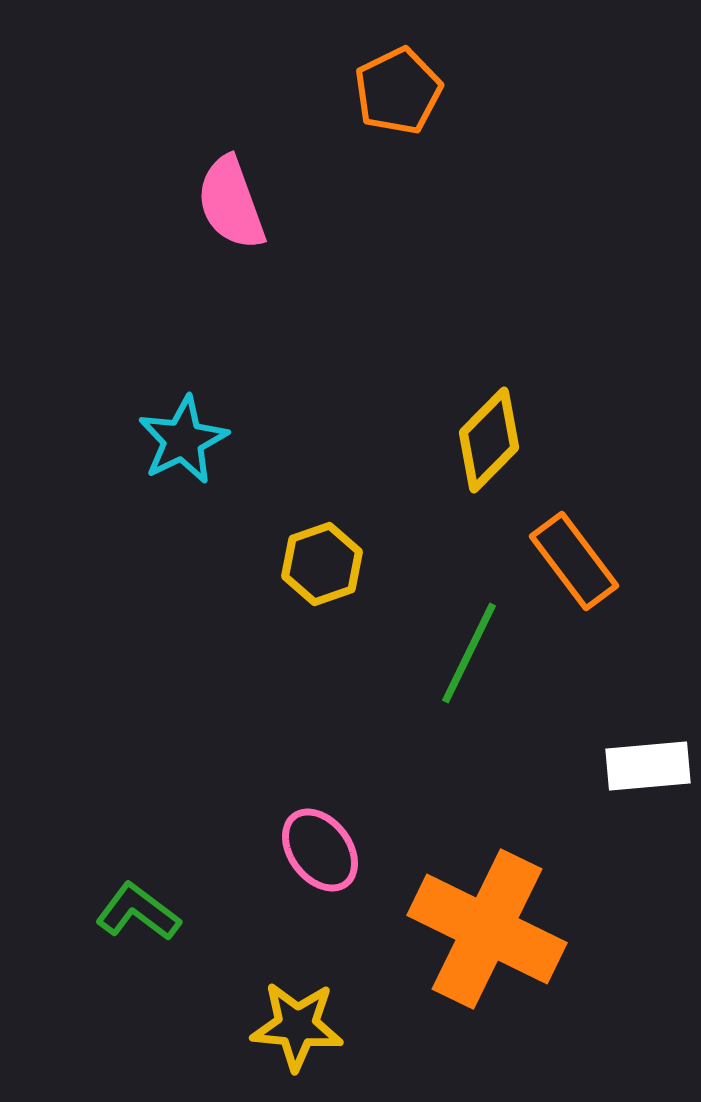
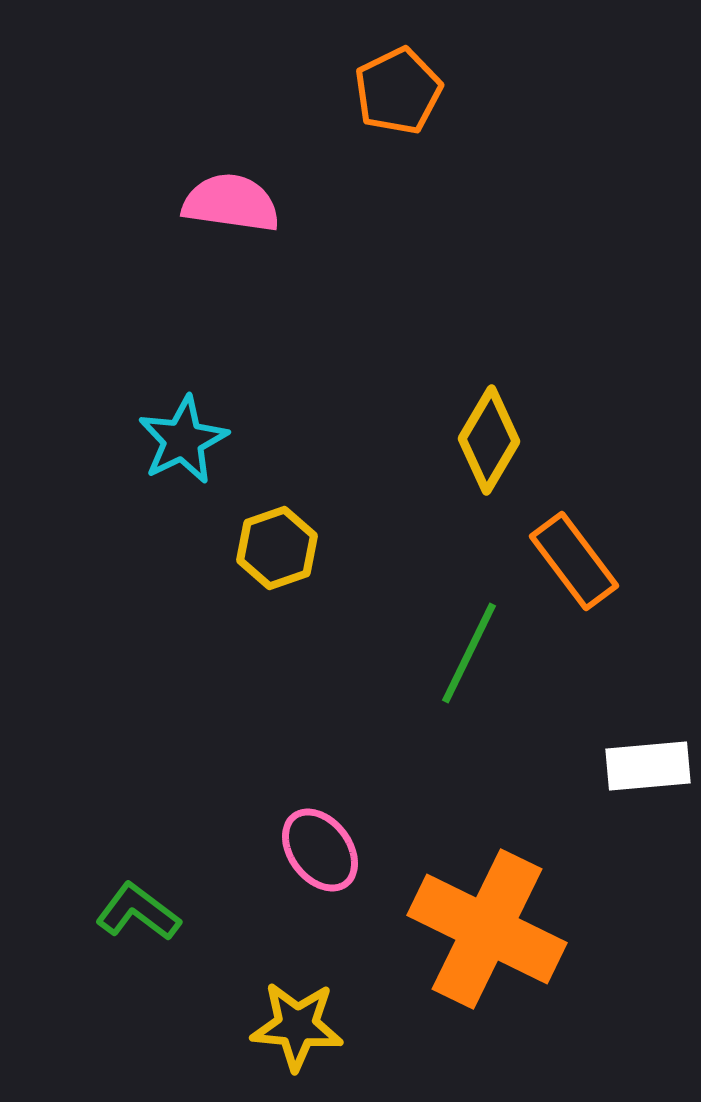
pink semicircle: rotated 118 degrees clockwise
yellow diamond: rotated 14 degrees counterclockwise
yellow hexagon: moved 45 px left, 16 px up
